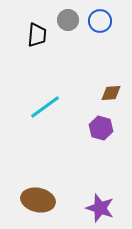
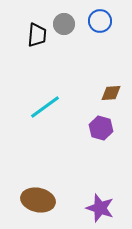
gray circle: moved 4 px left, 4 px down
